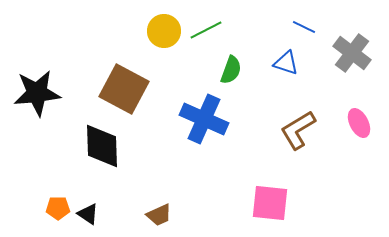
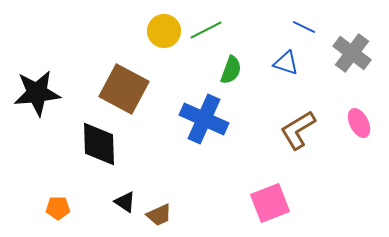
black diamond: moved 3 px left, 2 px up
pink square: rotated 27 degrees counterclockwise
black triangle: moved 37 px right, 12 px up
